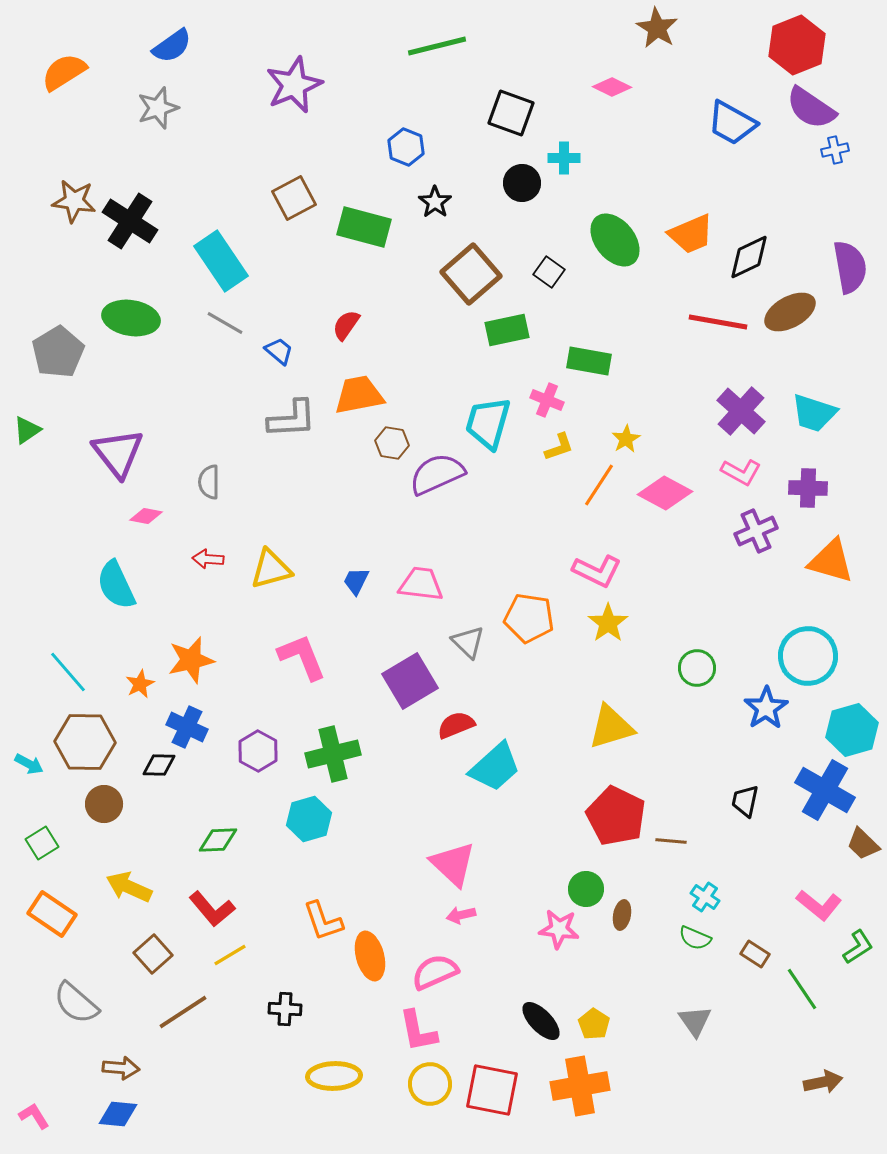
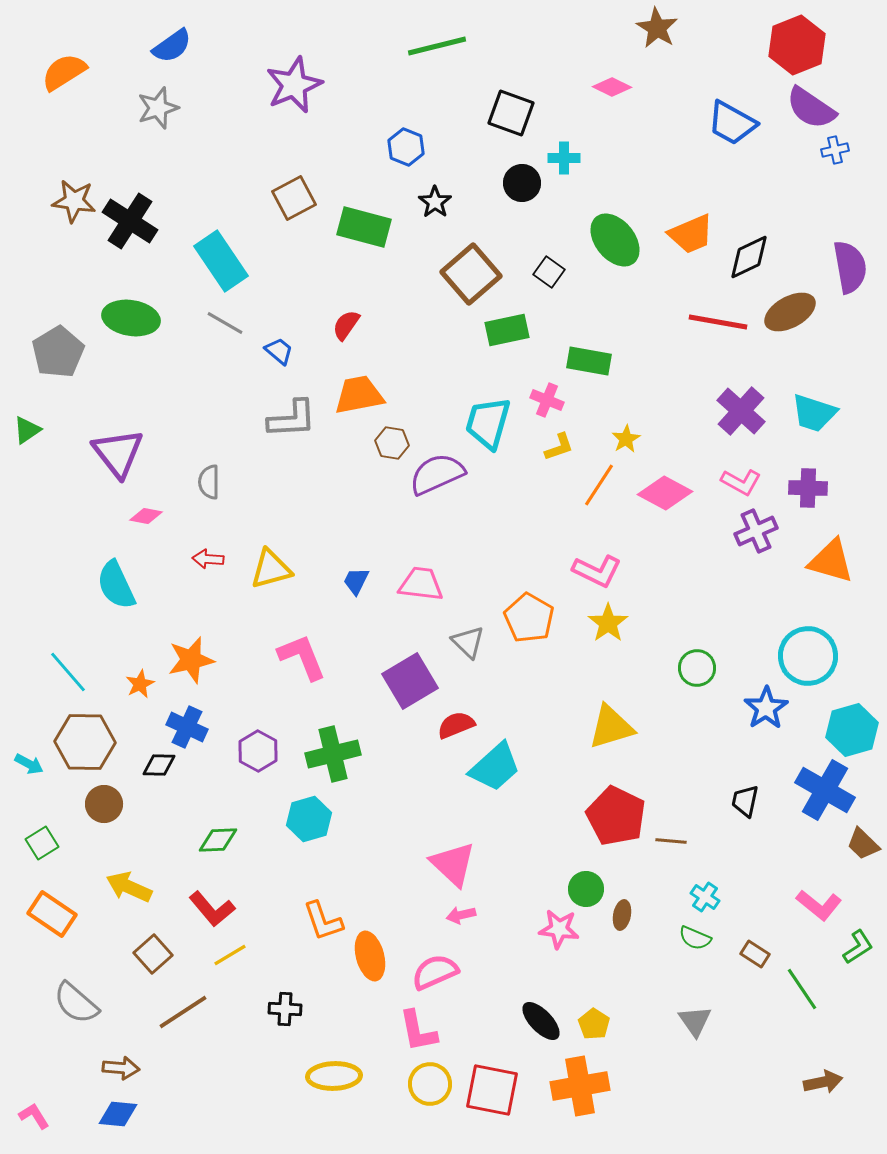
pink L-shape at (741, 472): moved 10 px down
orange pentagon at (529, 618): rotated 21 degrees clockwise
